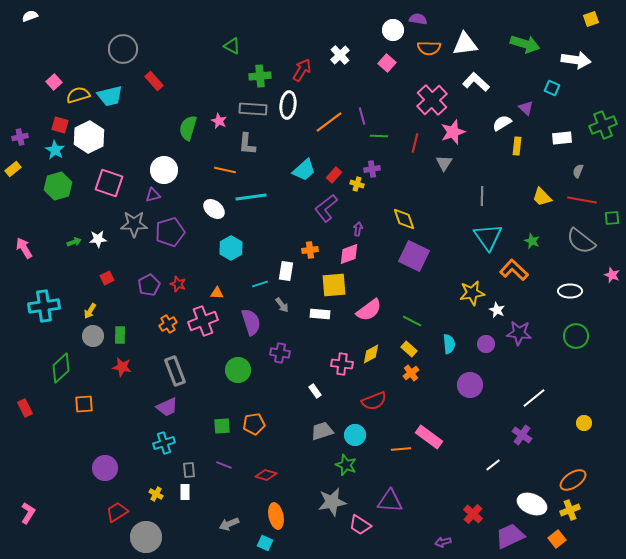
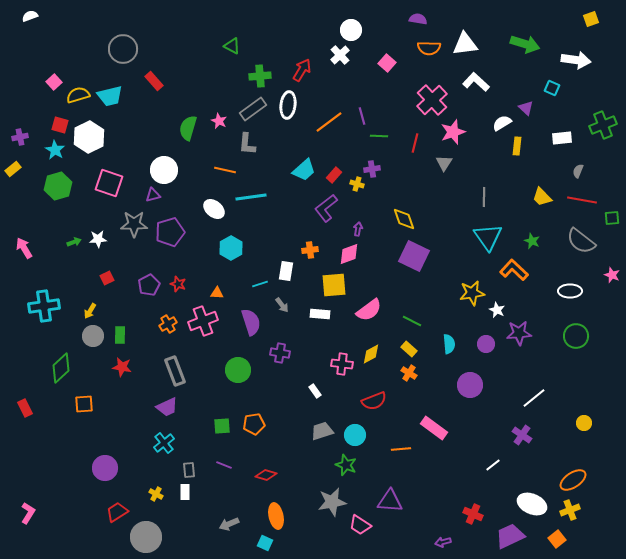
white circle at (393, 30): moved 42 px left
gray rectangle at (253, 109): rotated 40 degrees counterclockwise
gray line at (482, 196): moved 2 px right, 1 px down
purple star at (519, 333): rotated 10 degrees counterclockwise
orange cross at (411, 373): moved 2 px left; rotated 21 degrees counterclockwise
pink rectangle at (429, 437): moved 5 px right, 9 px up
cyan cross at (164, 443): rotated 20 degrees counterclockwise
red cross at (473, 514): rotated 18 degrees counterclockwise
